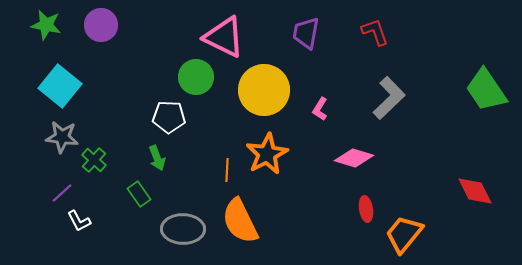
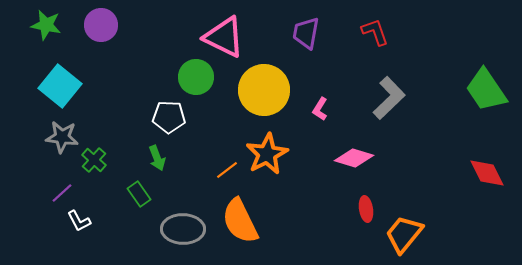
orange line: rotated 50 degrees clockwise
red diamond: moved 12 px right, 18 px up
